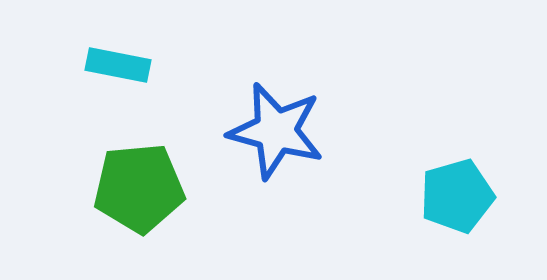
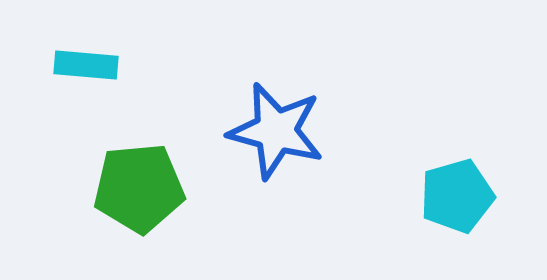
cyan rectangle: moved 32 px left; rotated 6 degrees counterclockwise
